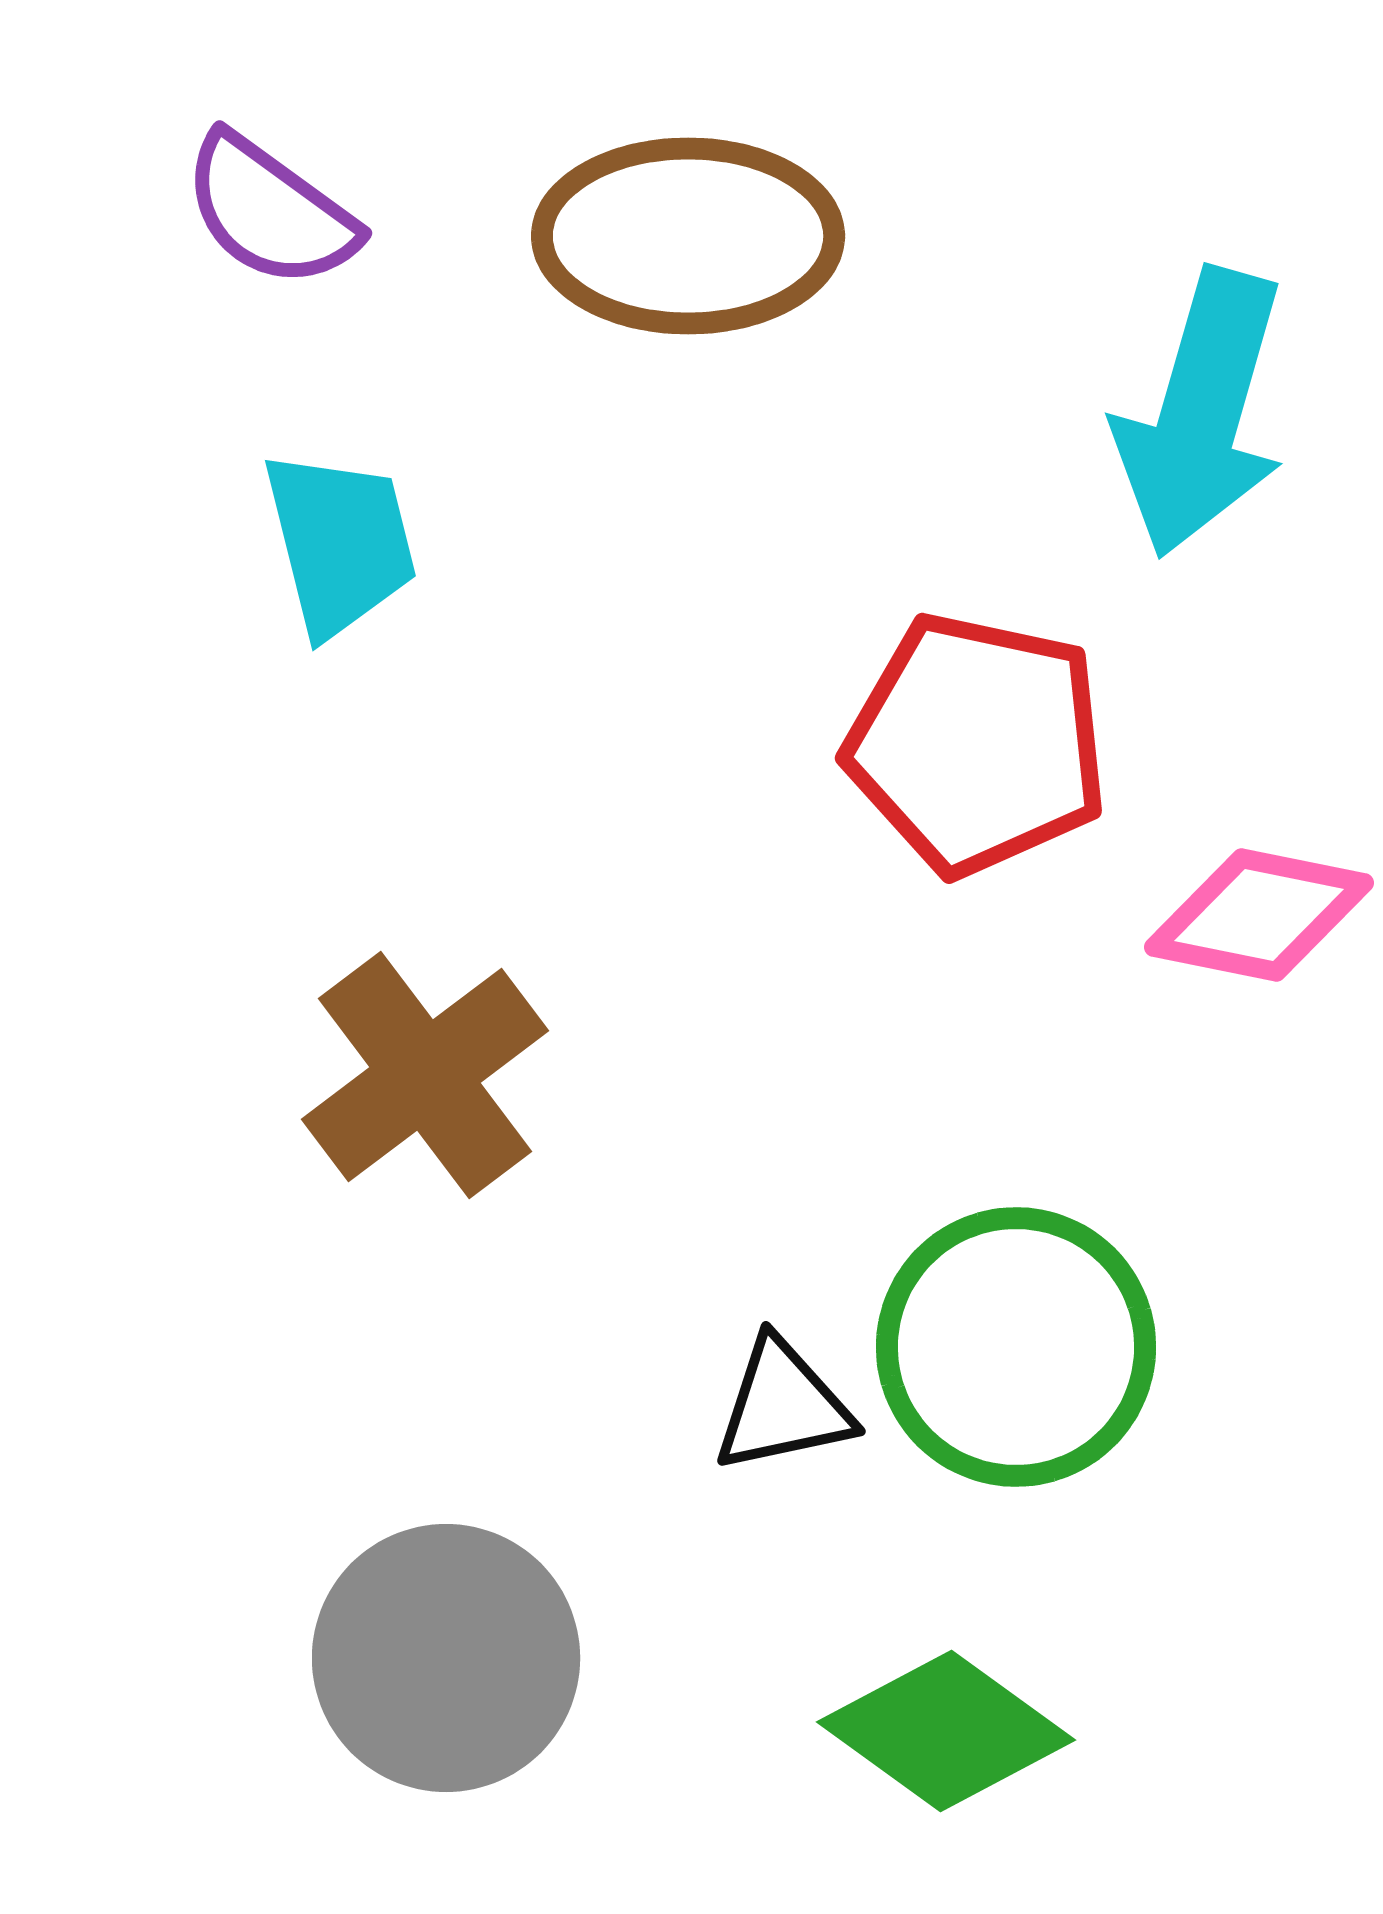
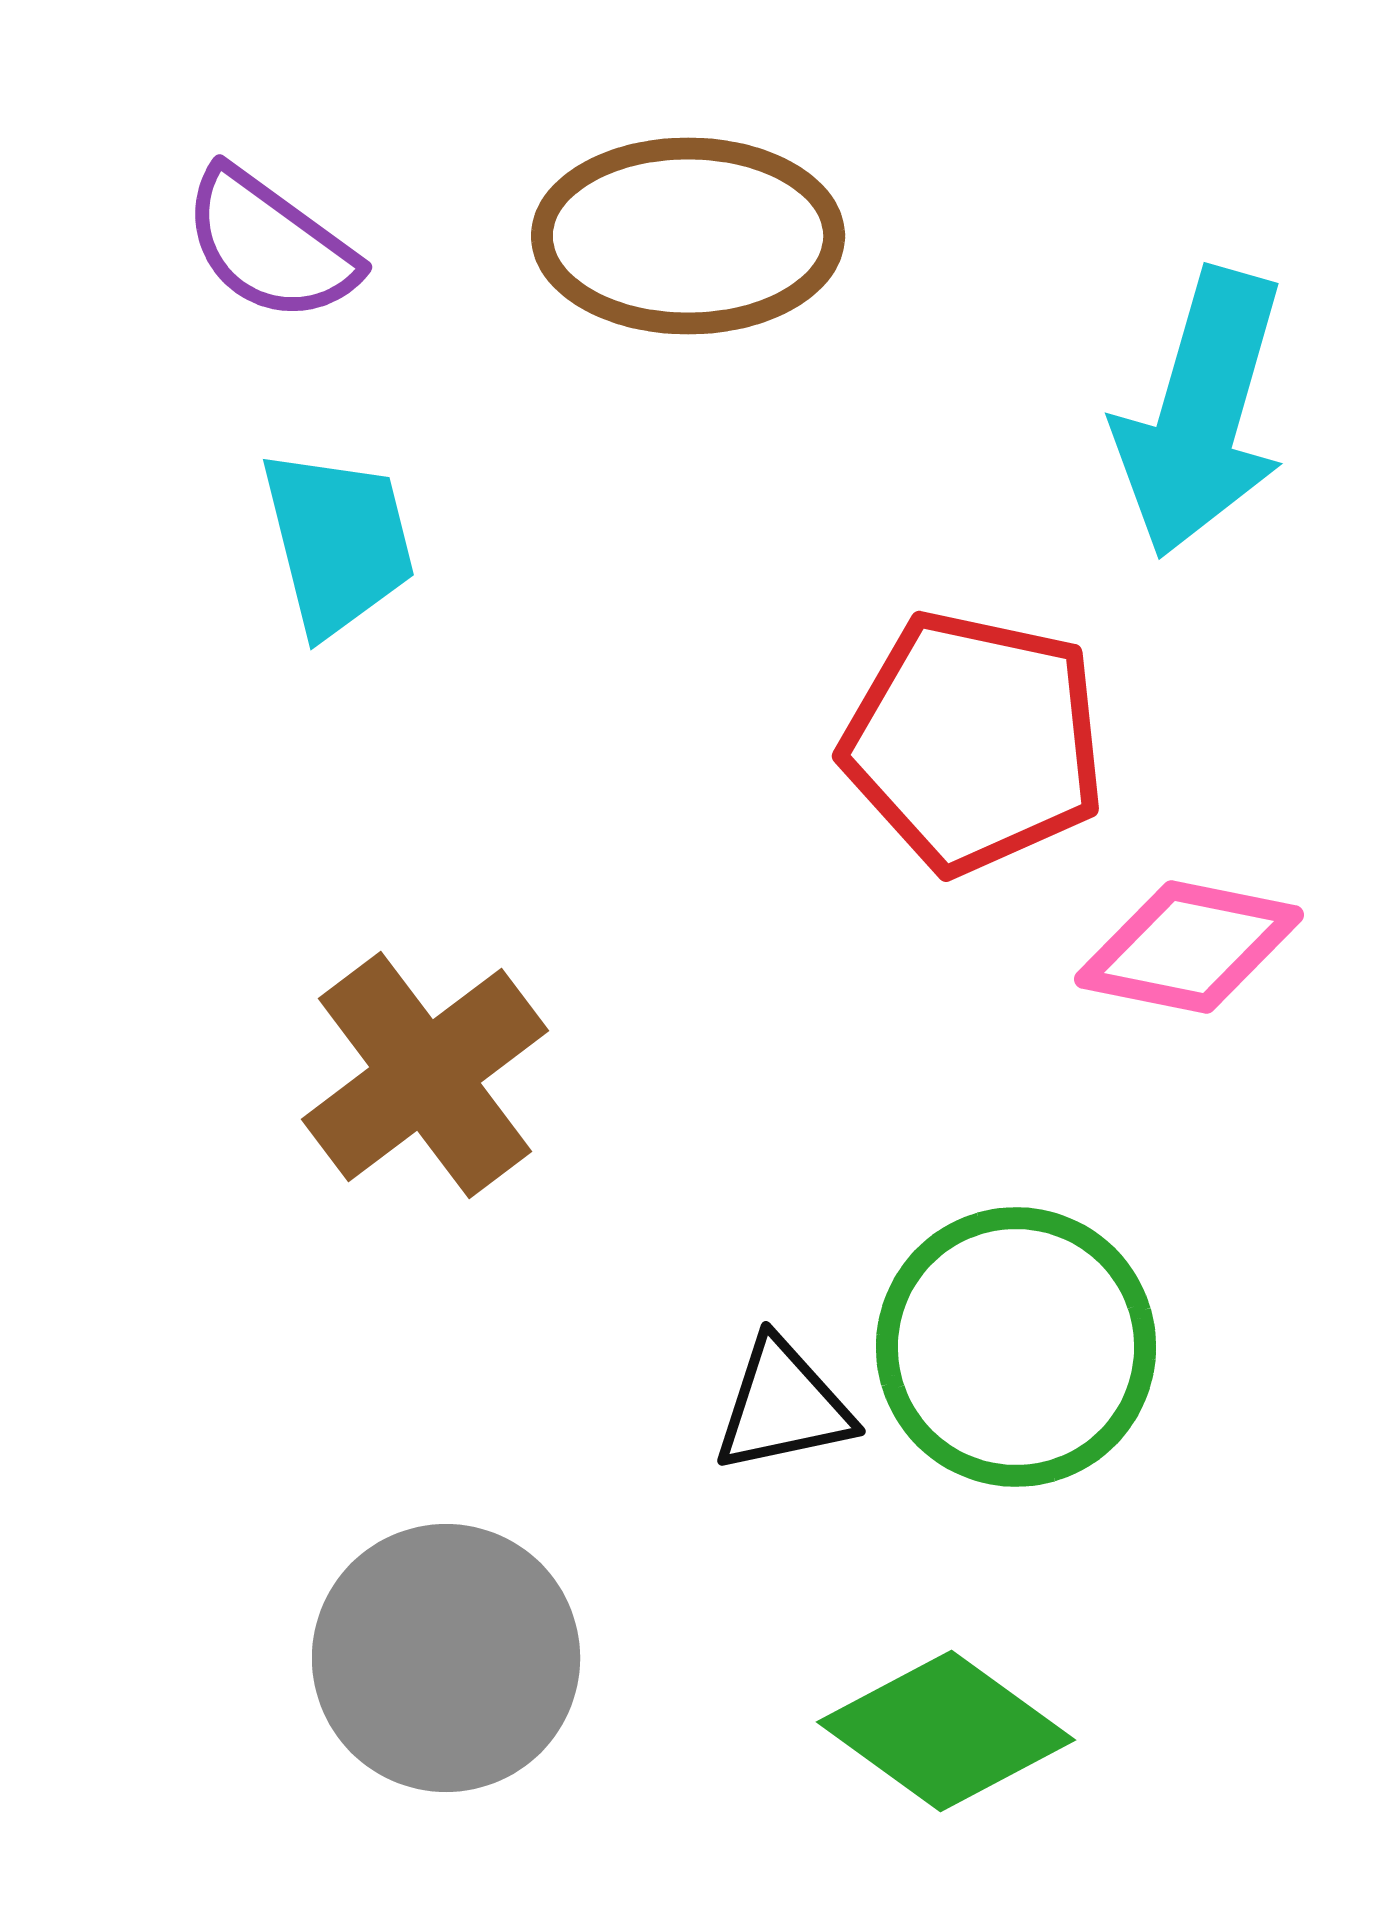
purple semicircle: moved 34 px down
cyan trapezoid: moved 2 px left, 1 px up
red pentagon: moved 3 px left, 2 px up
pink diamond: moved 70 px left, 32 px down
